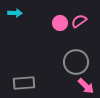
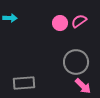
cyan arrow: moved 5 px left, 5 px down
pink arrow: moved 3 px left
